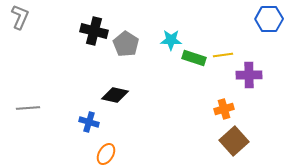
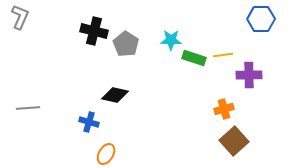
blue hexagon: moved 8 px left
